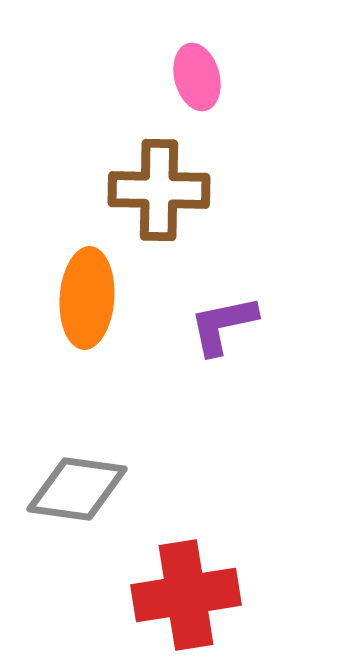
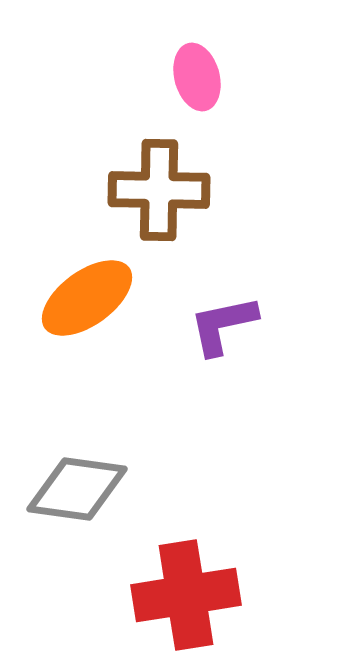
orange ellipse: rotated 50 degrees clockwise
